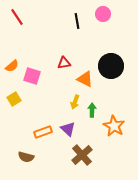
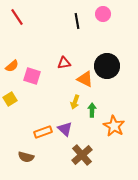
black circle: moved 4 px left
yellow square: moved 4 px left
purple triangle: moved 3 px left
